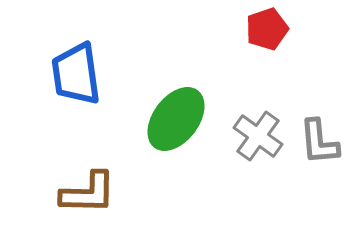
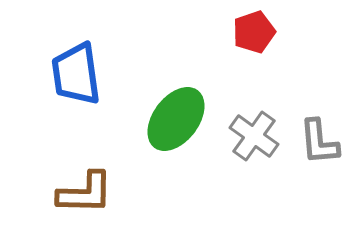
red pentagon: moved 13 px left, 3 px down
gray cross: moved 4 px left
brown L-shape: moved 3 px left
